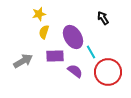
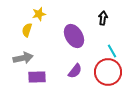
black arrow: rotated 40 degrees clockwise
yellow semicircle: moved 17 px left, 2 px up
purple ellipse: moved 1 px right, 1 px up
cyan line: moved 21 px right, 1 px up
purple rectangle: moved 18 px left, 21 px down
gray arrow: moved 3 px up; rotated 18 degrees clockwise
purple semicircle: rotated 91 degrees clockwise
